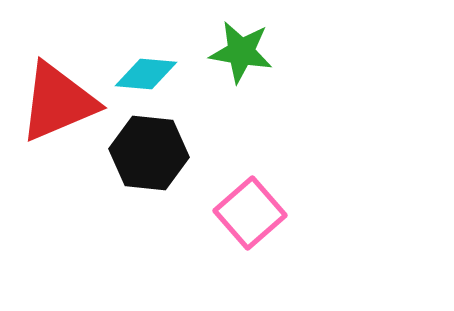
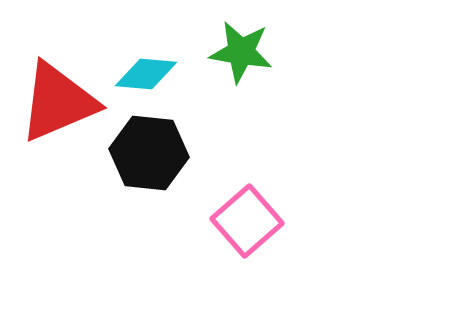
pink square: moved 3 px left, 8 px down
